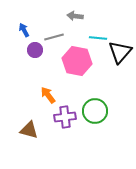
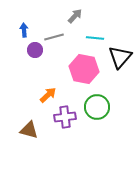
gray arrow: rotated 126 degrees clockwise
blue arrow: rotated 24 degrees clockwise
cyan line: moved 3 px left
black triangle: moved 5 px down
pink hexagon: moved 7 px right, 8 px down
orange arrow: rotated 84 degrees clockwise
green circle: moved 2 px right, 4 px up
